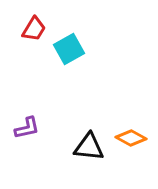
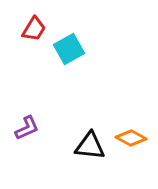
purple L-shape: rotated 12 degrees counterclockwise
black triangle: moved 1 px right, 1 px up
